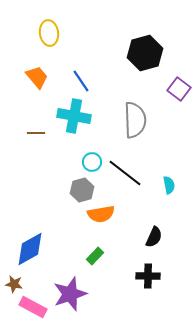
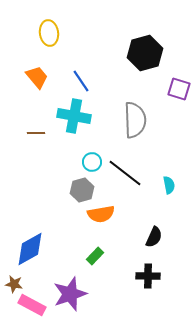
purple square: rotated 20 degrees counterclockwise
pink rectangle: moved 1 px left, 2 px up
